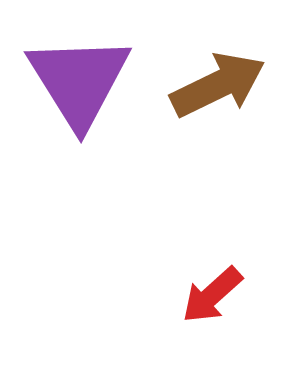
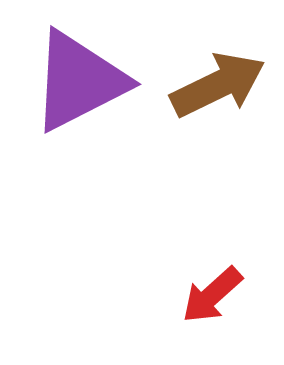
purple triangle: rotated 35 degrees clockwise
